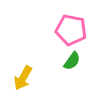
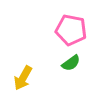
green semicircle: moved 1 px left, 2 px down; rotated 18 degrees clockwise
